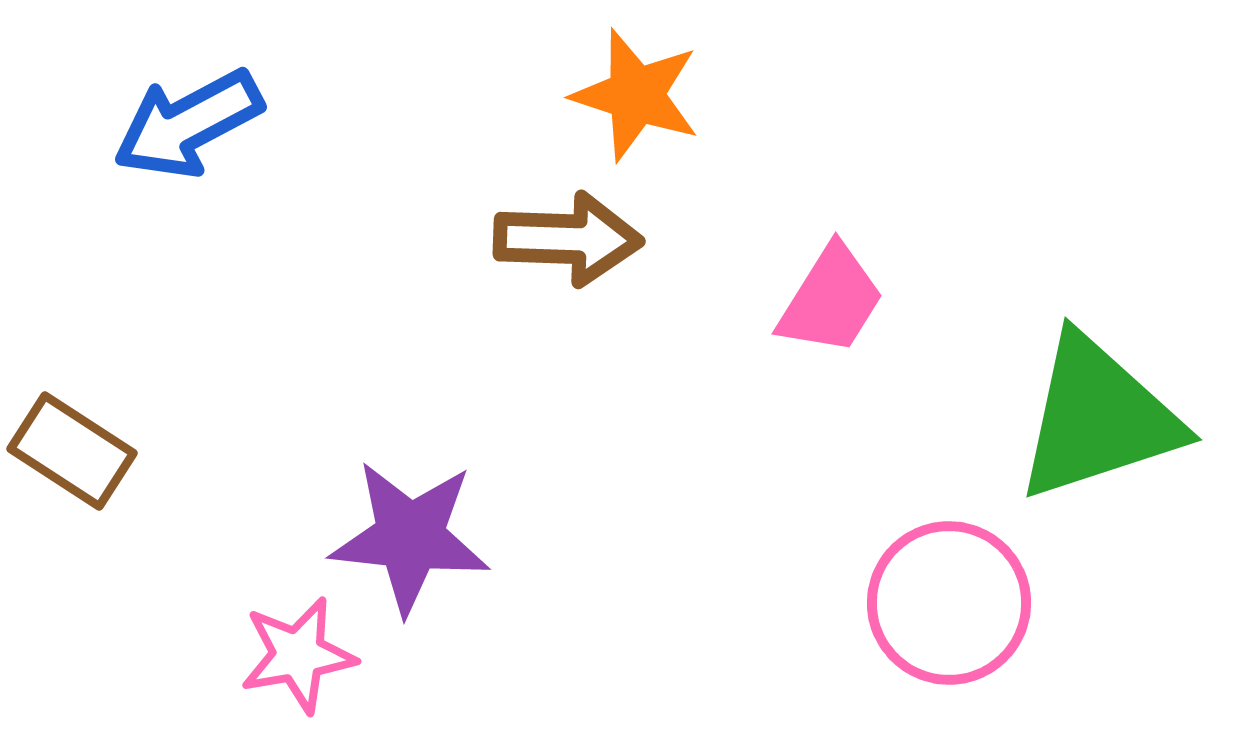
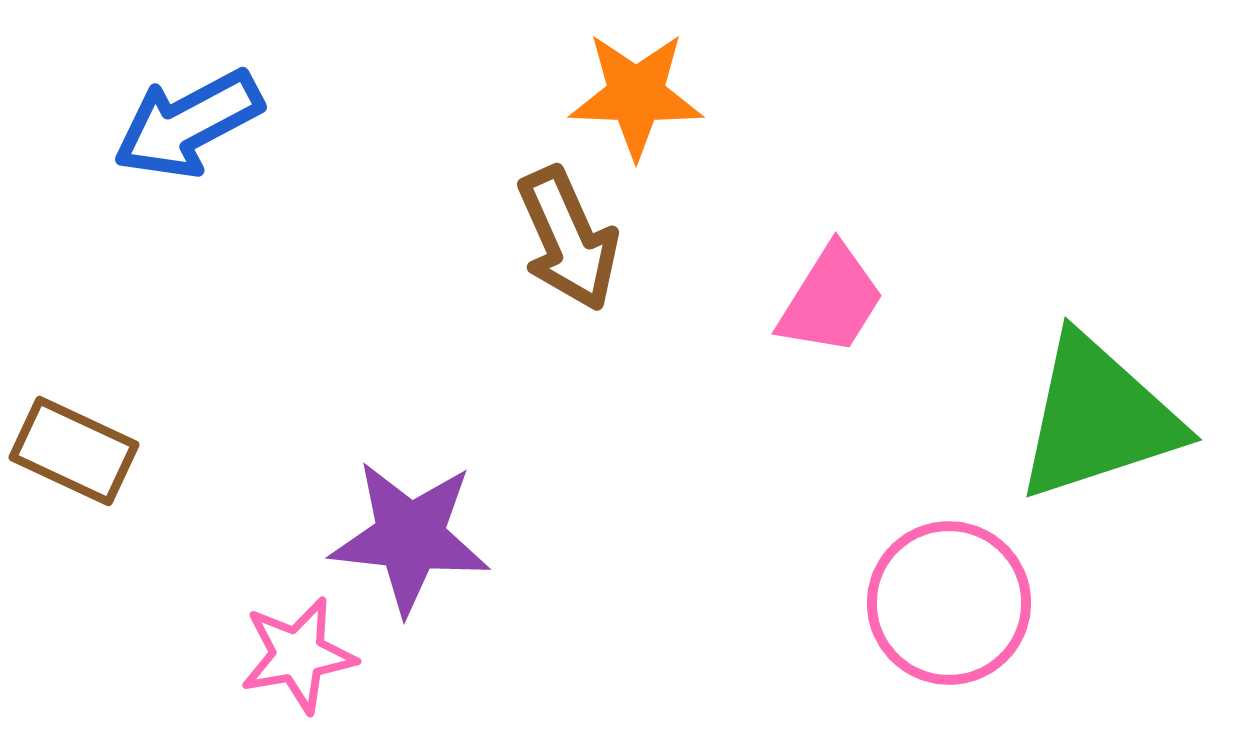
orange star: rotated 16 degrees counterclockwise
brown arrow: rotated 64 degrees clockwise
brown rectangle: moved 2 px right; rotated 8 degrees counterclockwise
